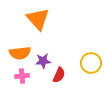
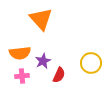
orange triangle: moved 3 px right
purple star: rotated 21 degrees counterclockwise
